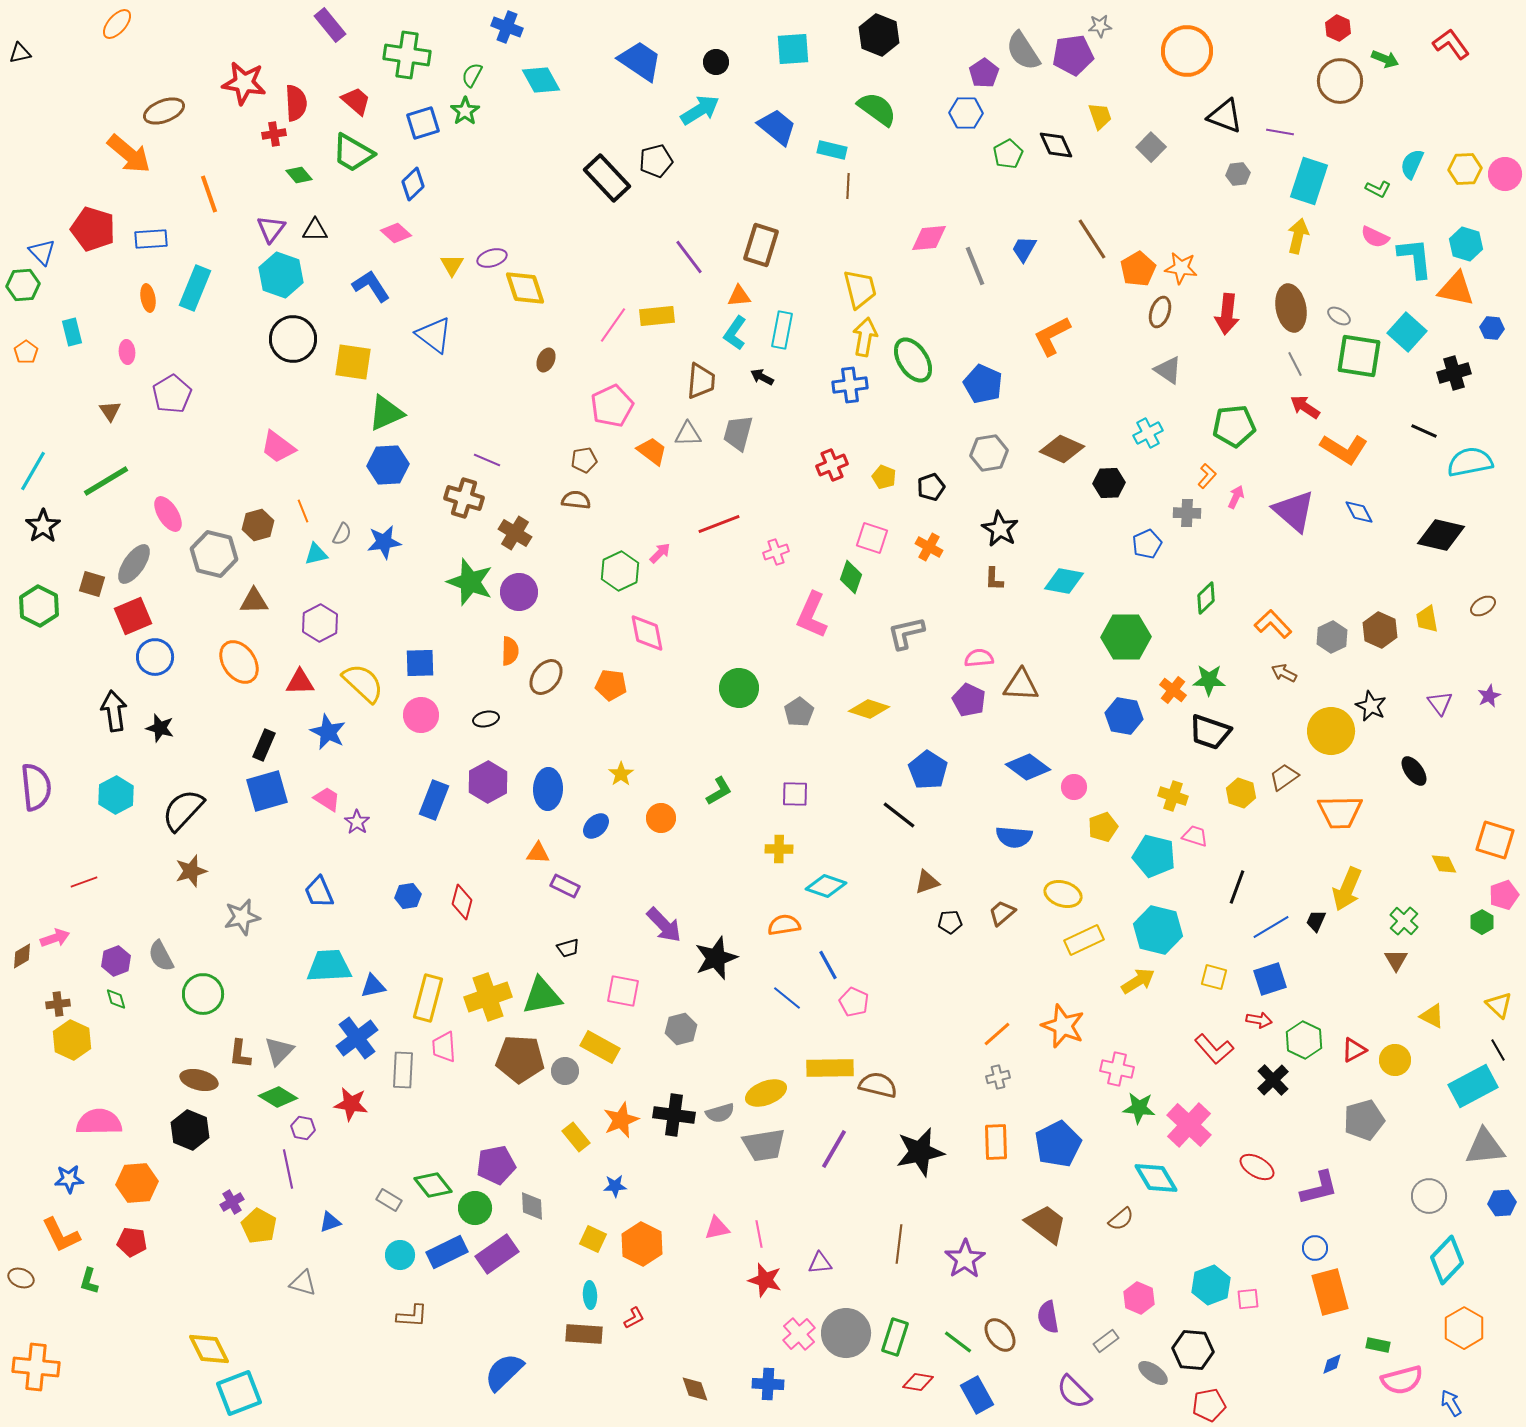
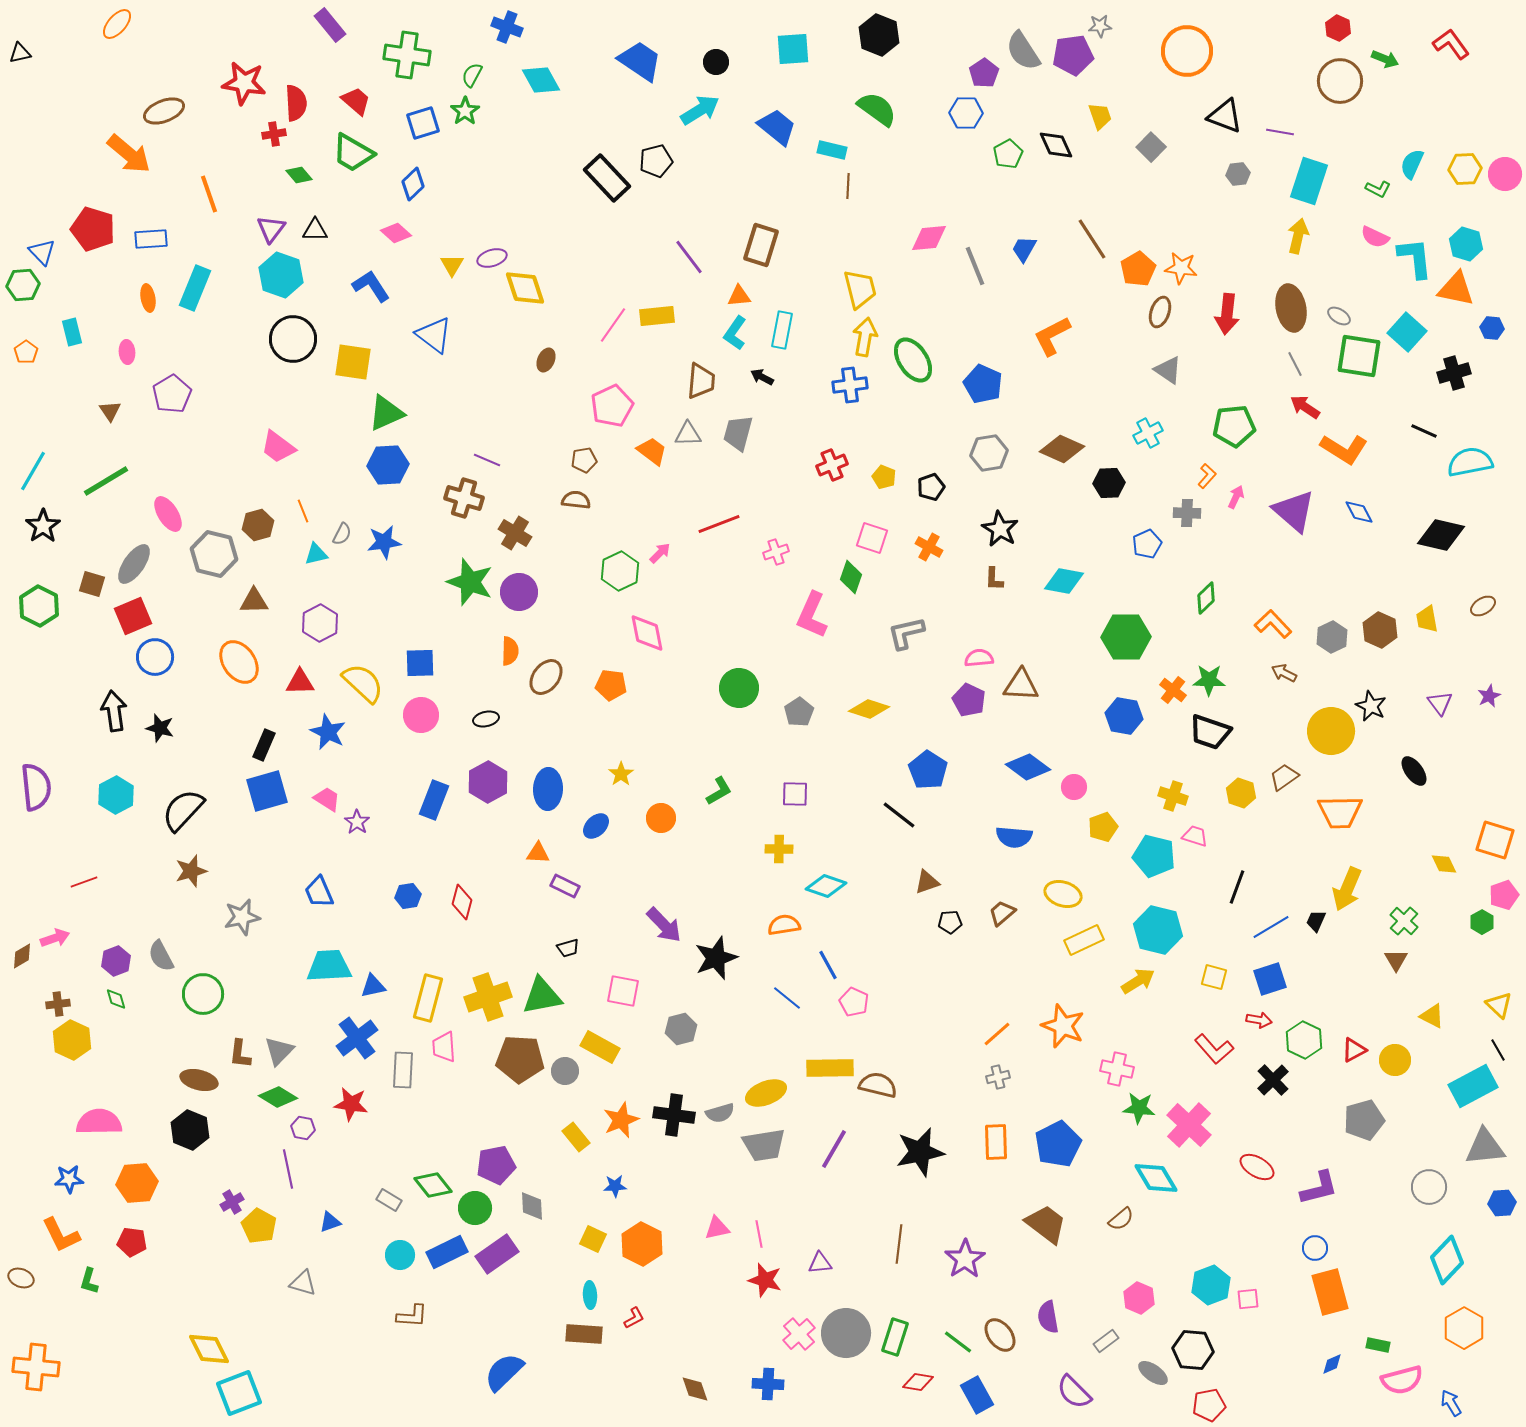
gray circle at (1429, 1196): moved 9 px up
